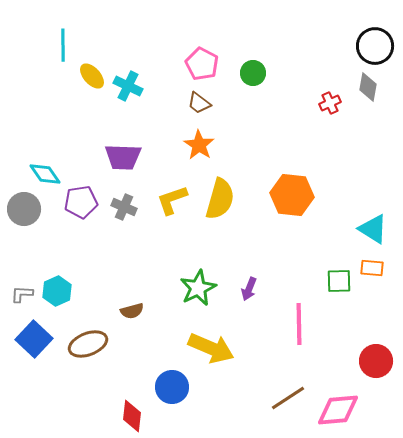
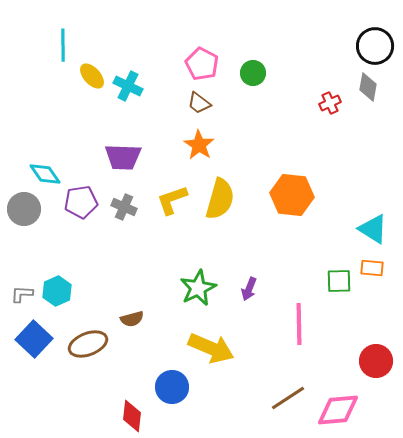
brown semicircle: moved 8 px down
